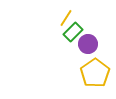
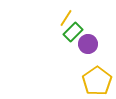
yellow pentagon: moved 2 px right, 8 px down
